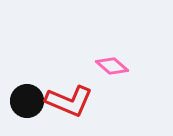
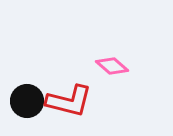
red L-shape: rotated 9 degrees counterclockwise
